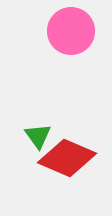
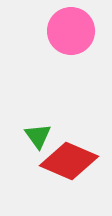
red diamond: moved 2 px right, 3 px down
